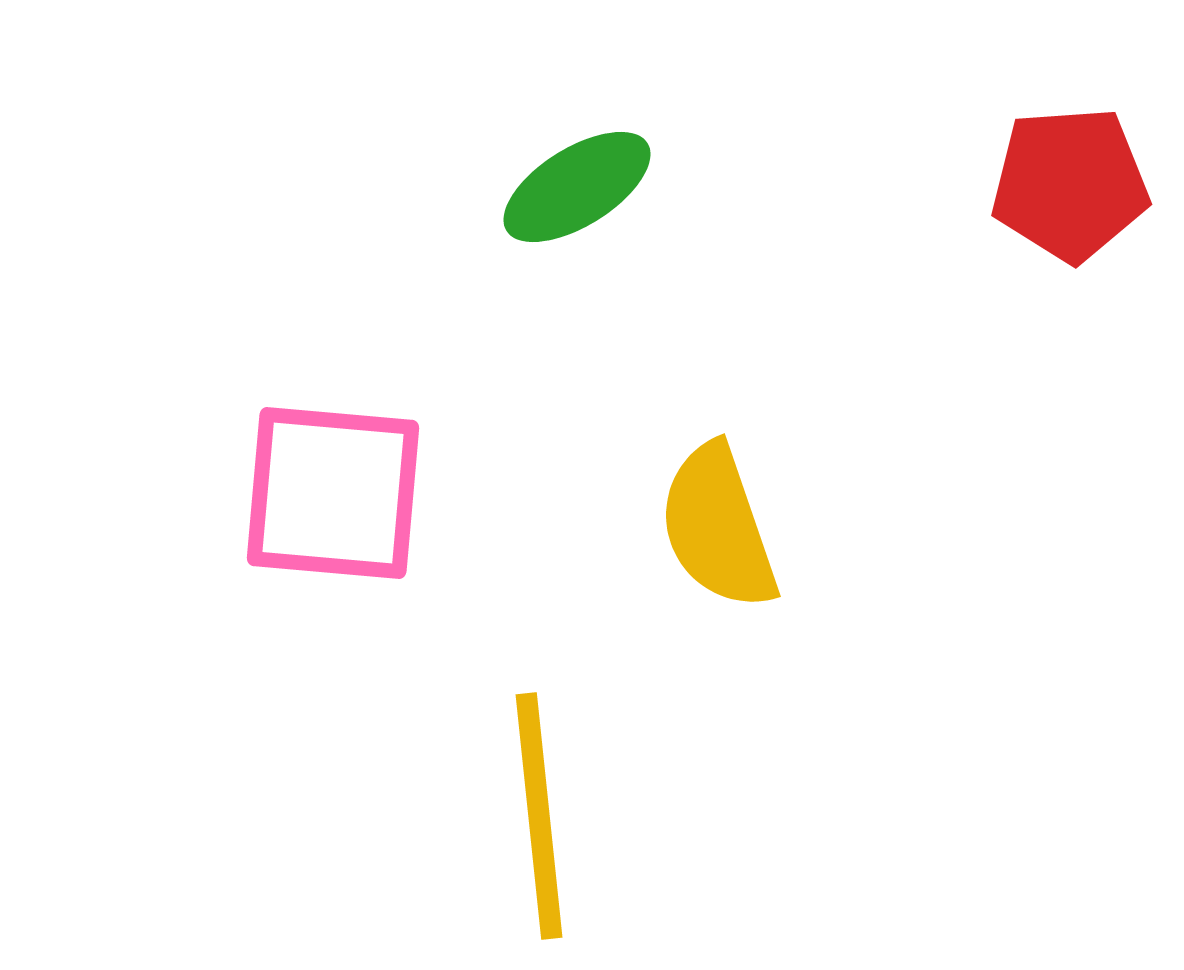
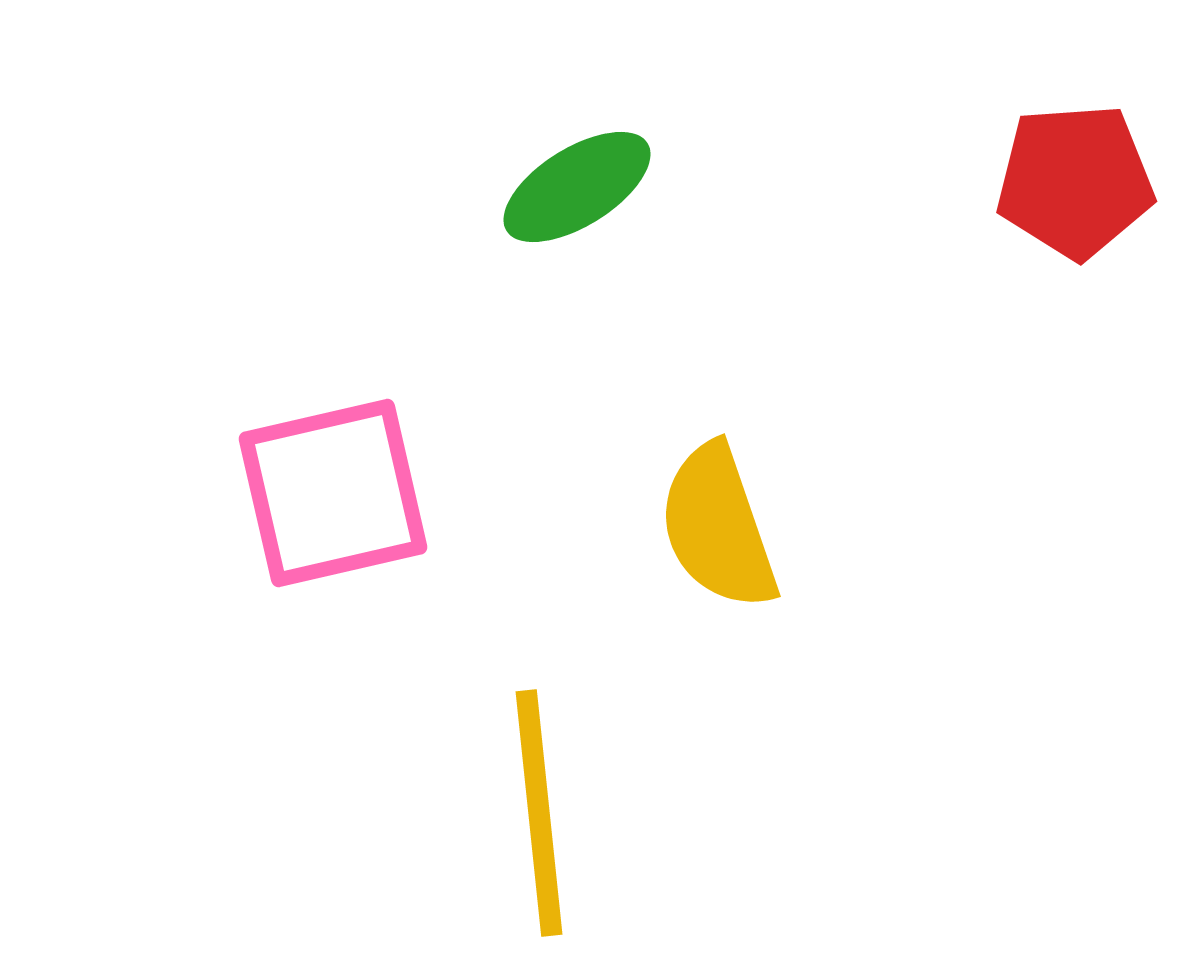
red pentagon: moved 5 px right, 3 px up
pink square: rotated 18 degrees counterclockwise
yellow line: moved 3 px up
